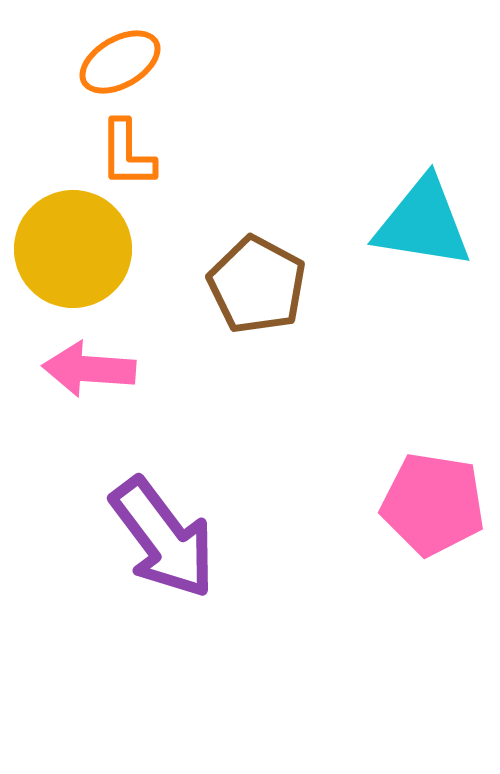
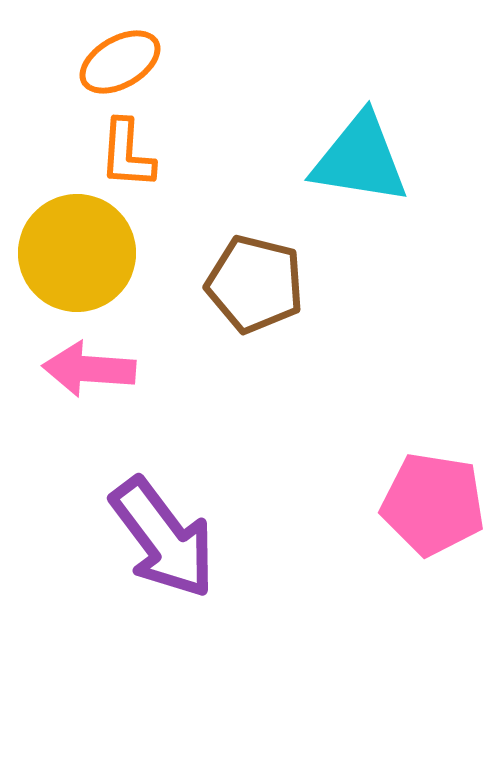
orange L-shape: rotated 4 degrees clockwise
cyan triangle: moved 63 px left, 64 px up
yellow circle: moved 4 px right, 4 px down
brown pentagon: moved 2 px left, 1 px up; rotated 14 degrees counterclockwise
